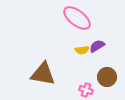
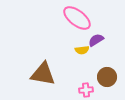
purple semicircle: moved 1 px left, 6 px up
pink cross: rotated 24 degrees counterclockwise
